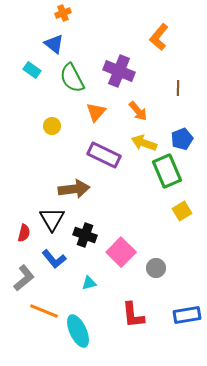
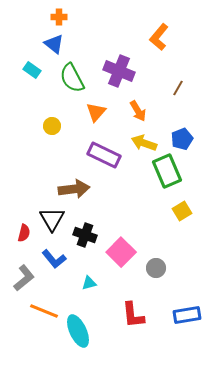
orange cross: moved 4 px left, 4 px down; rotated 21 degrees clockwise
brown line: rotated 28 degrees clockwise
orange arrow: rotated 10 degrees clockwise
